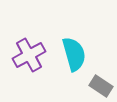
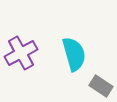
purple cross: moved 8 px left, 2 px up
